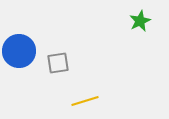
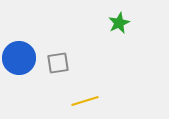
green star: moved 21 px left, 2 px down
blue circle: moved 7 px down
